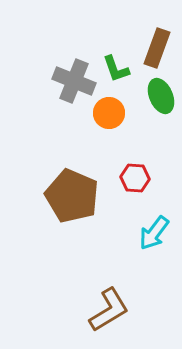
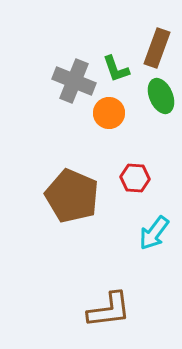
brown L-shape: rotated 24 degrees clockwise
